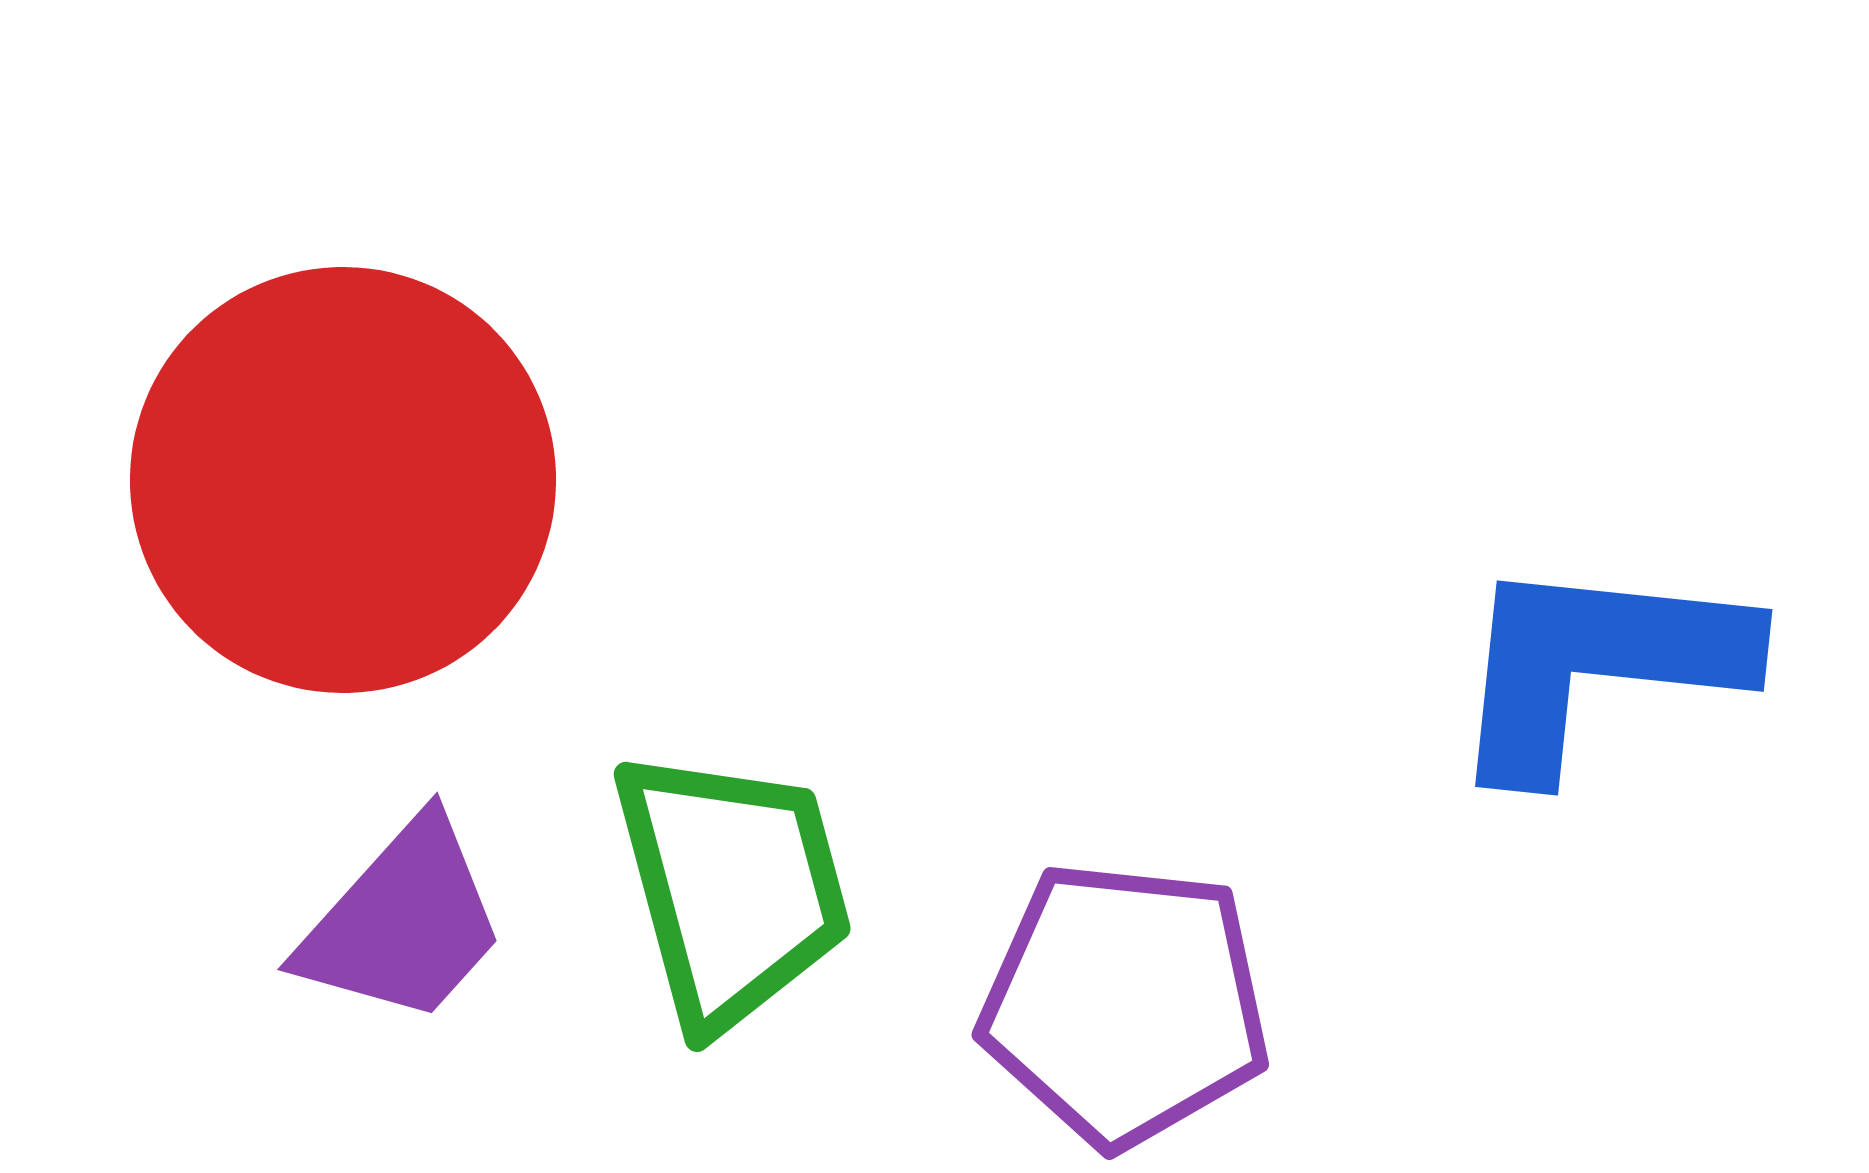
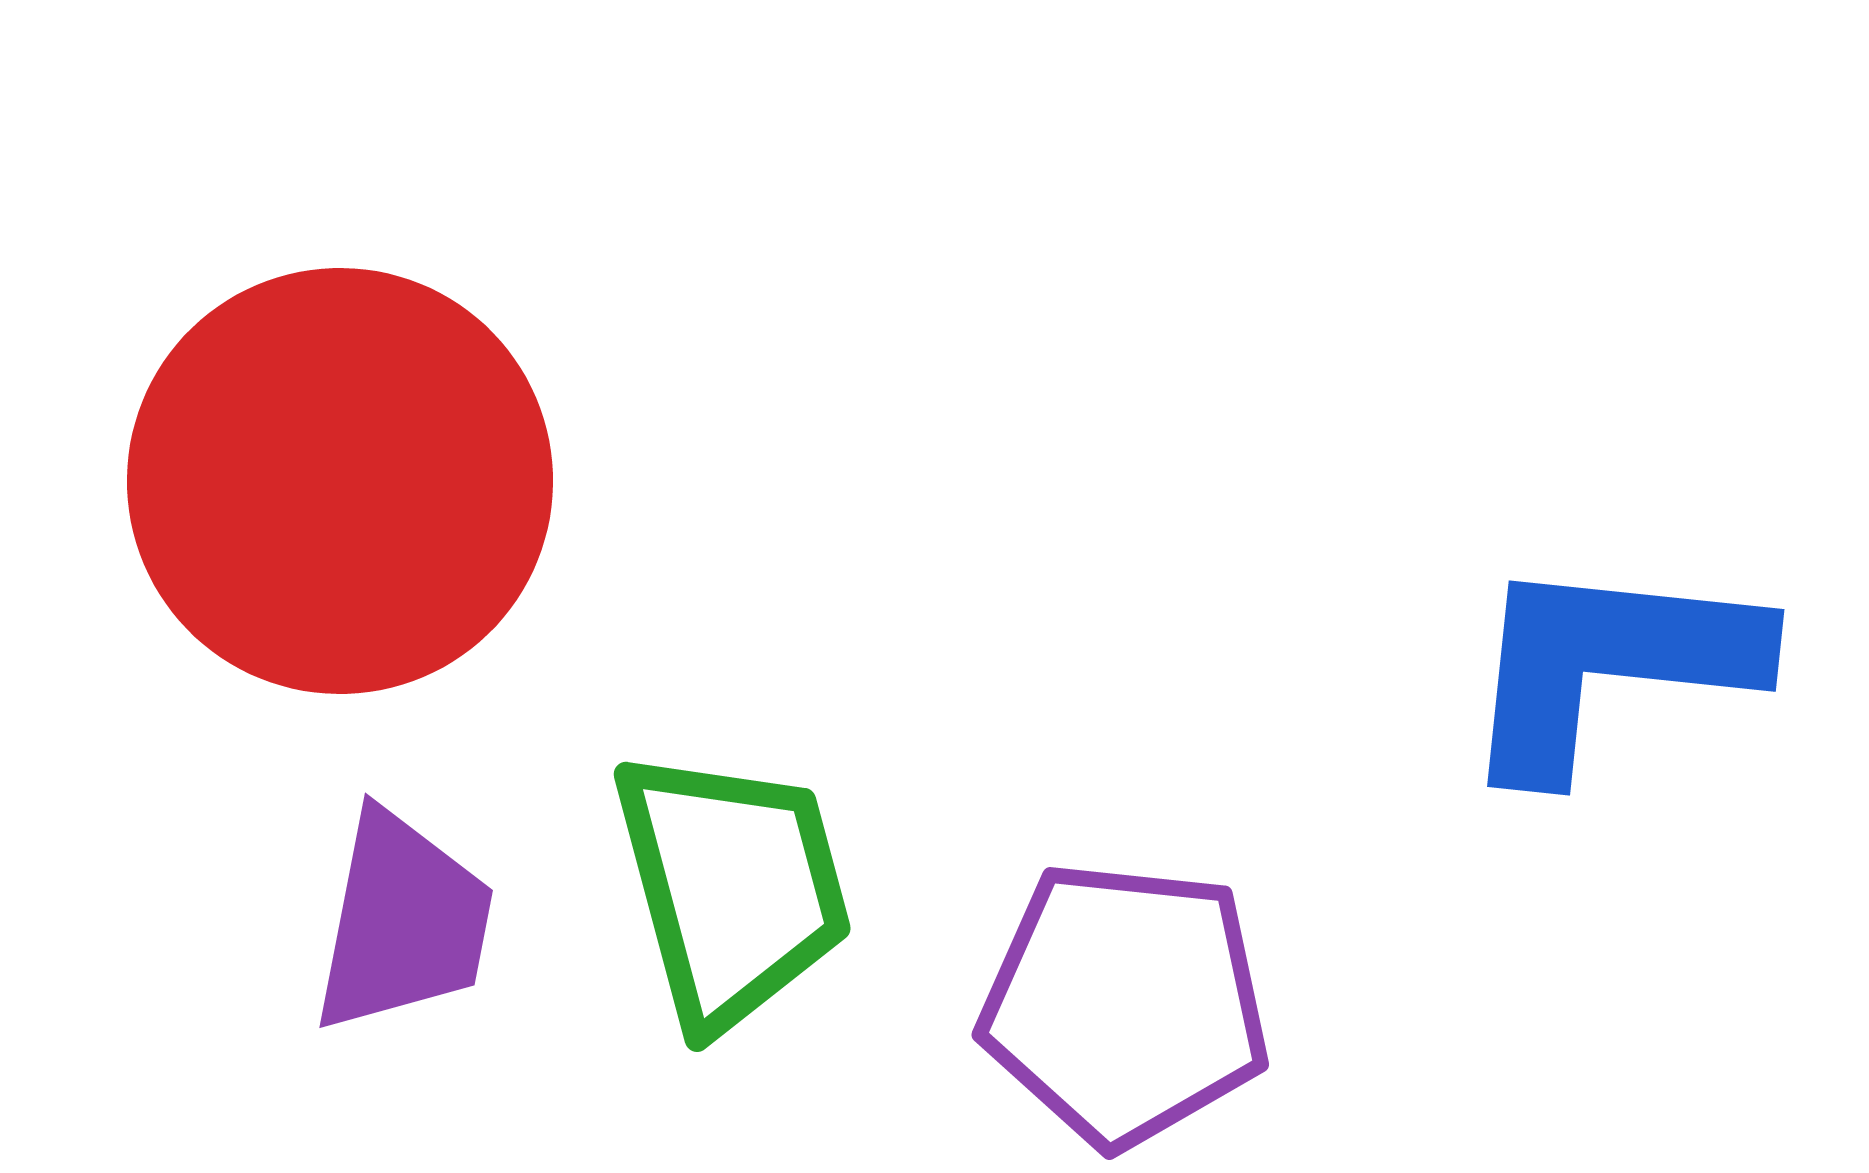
red circle: moved 3 px left, 1 px down
blue L-shape: moved 12 px right
purple trapezoid: rotated 31 degrees counterclockwise
